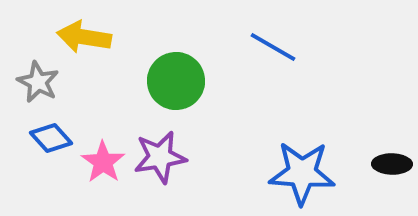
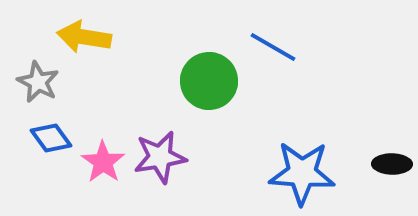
green circle: moved 33 px right
blue diamond: rotated 6 degrees clockwise
